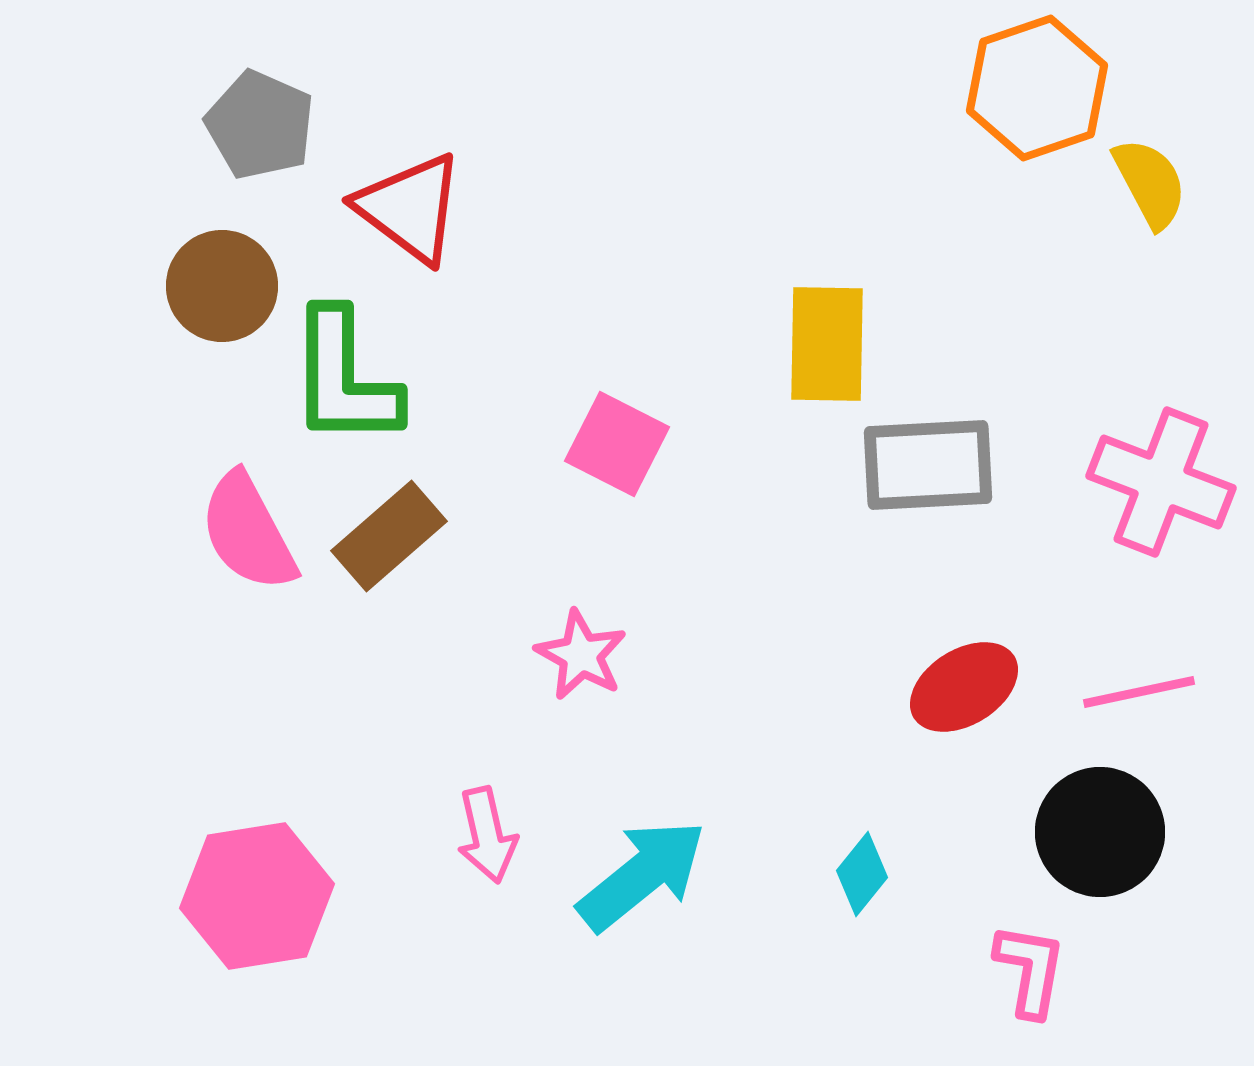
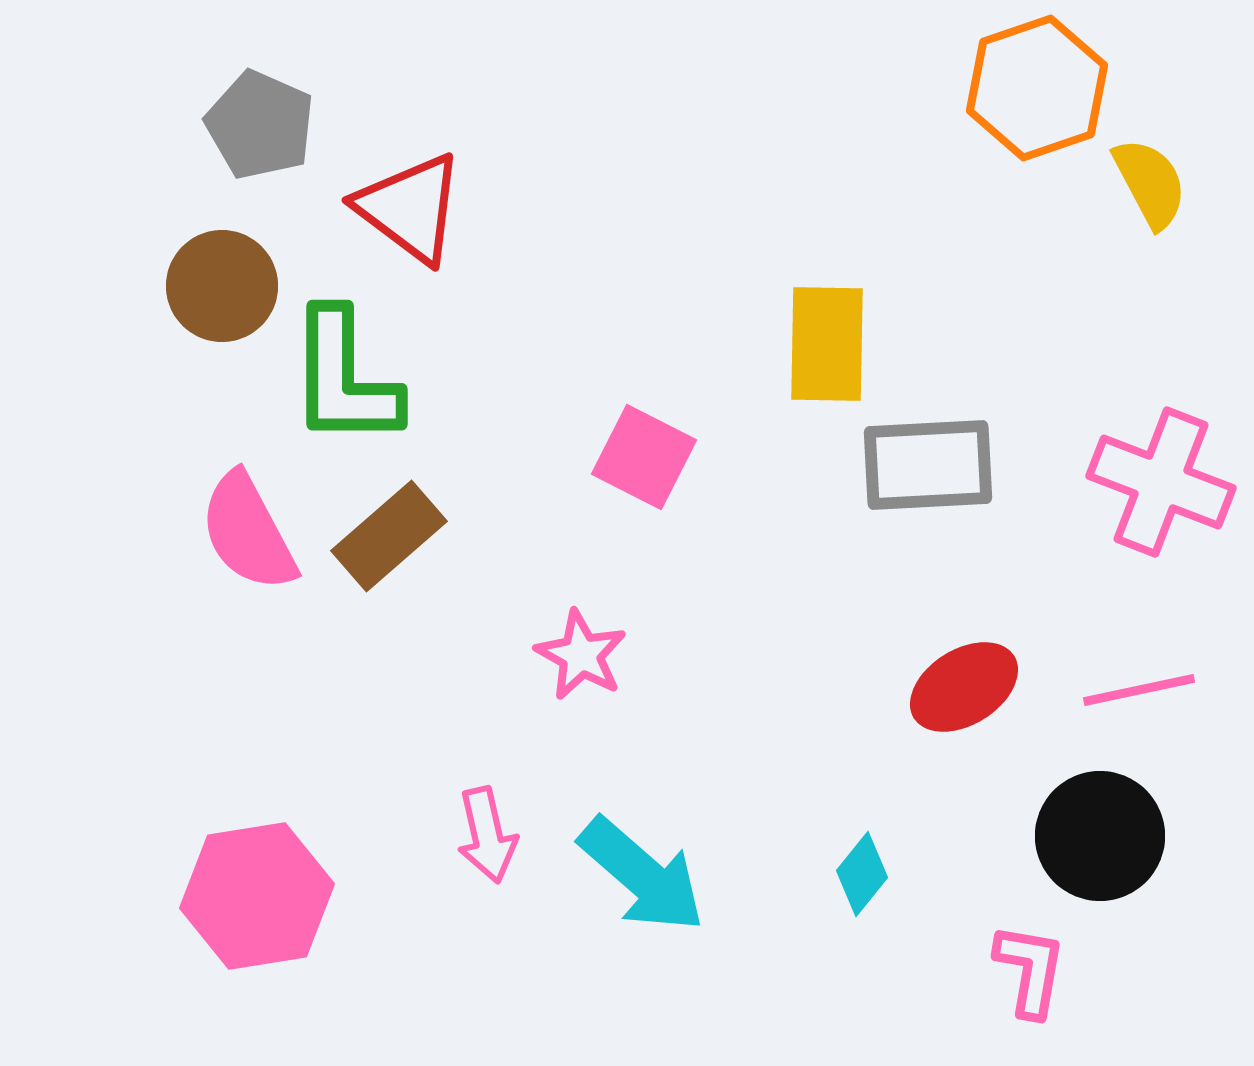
pink square: moved 27 px right, 13 px down
pink line: moved 2 px up
black circle: moved 4 px down
cyan arrow: rotated 80 degrees clockwise
